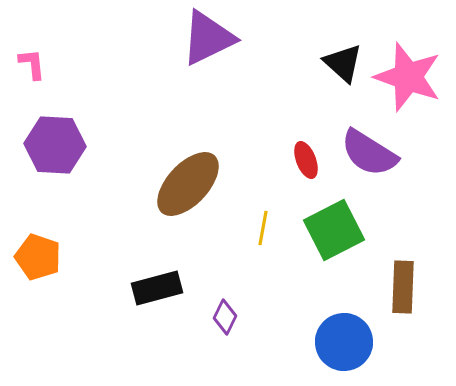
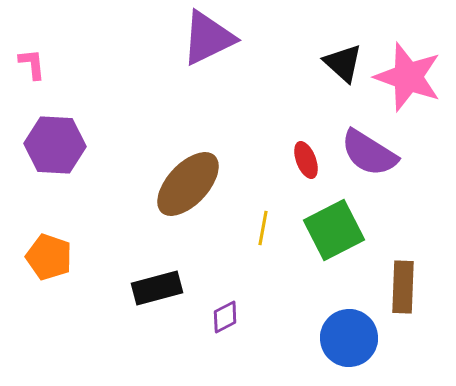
orange pentagon: moved 11 px right
purple diamond: rotated 36 degrees clockwise
blue circle: moved 5 px right, 4 px up
